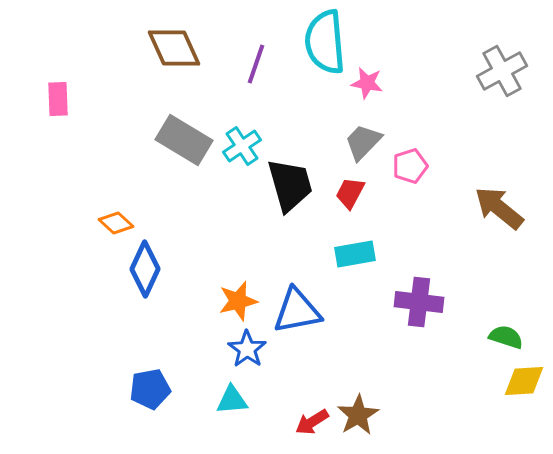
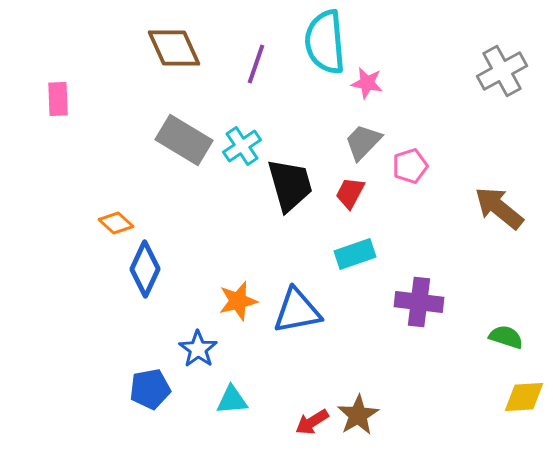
cyan rectangle: rotated 9 degrees counterclockwise
blue star: moved 49 px left
yellow diamond: moved 16 px down
